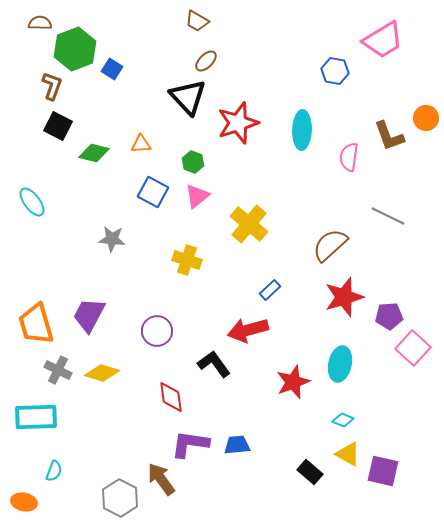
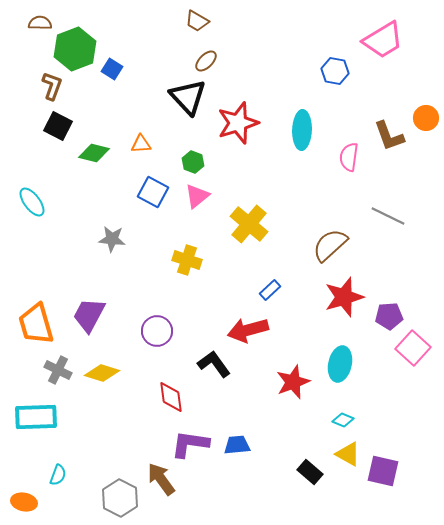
cyan semicircle at (54, 471): moved 4 px right, 4 px down
